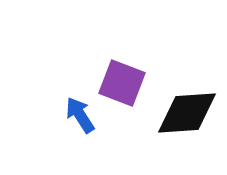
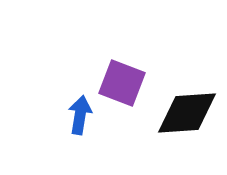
blue arrow: rotated 42 degrees clockwise
